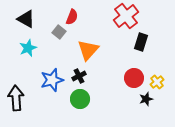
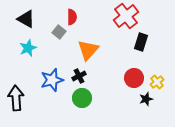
red semicircle: rotated 21 degrees counterclockwise
green circle: moved 2 px right, 1 px up
